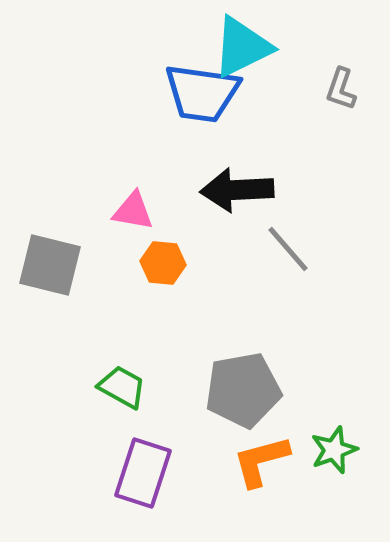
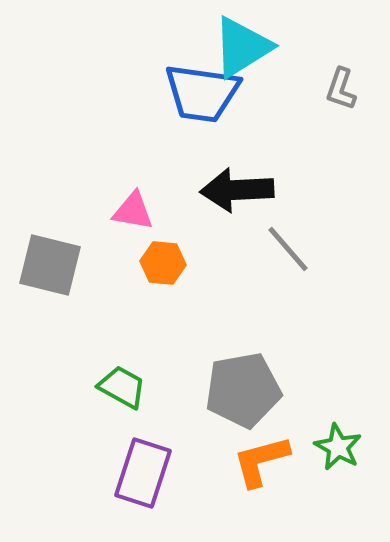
cyan triangle: rotated 6 degrees counterclockwise
green star: moved 4 px right, 3 px up; rotated 24 degrees counterclockwise
